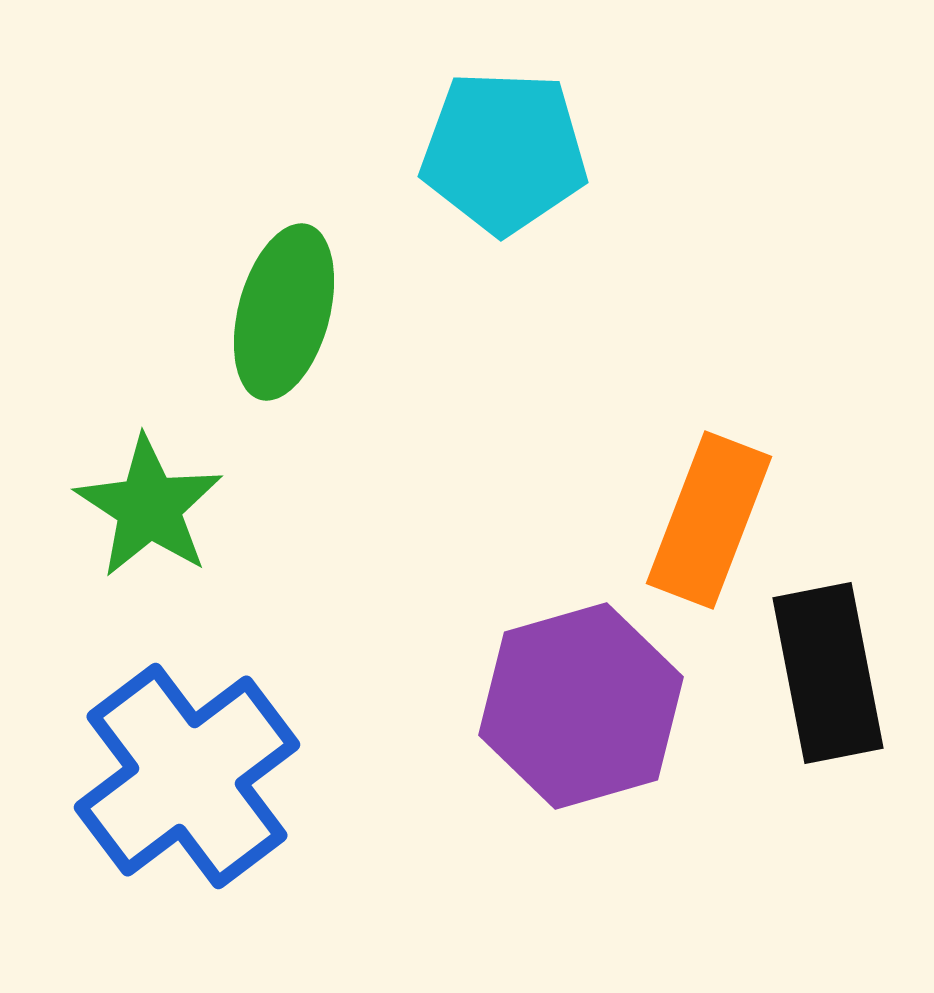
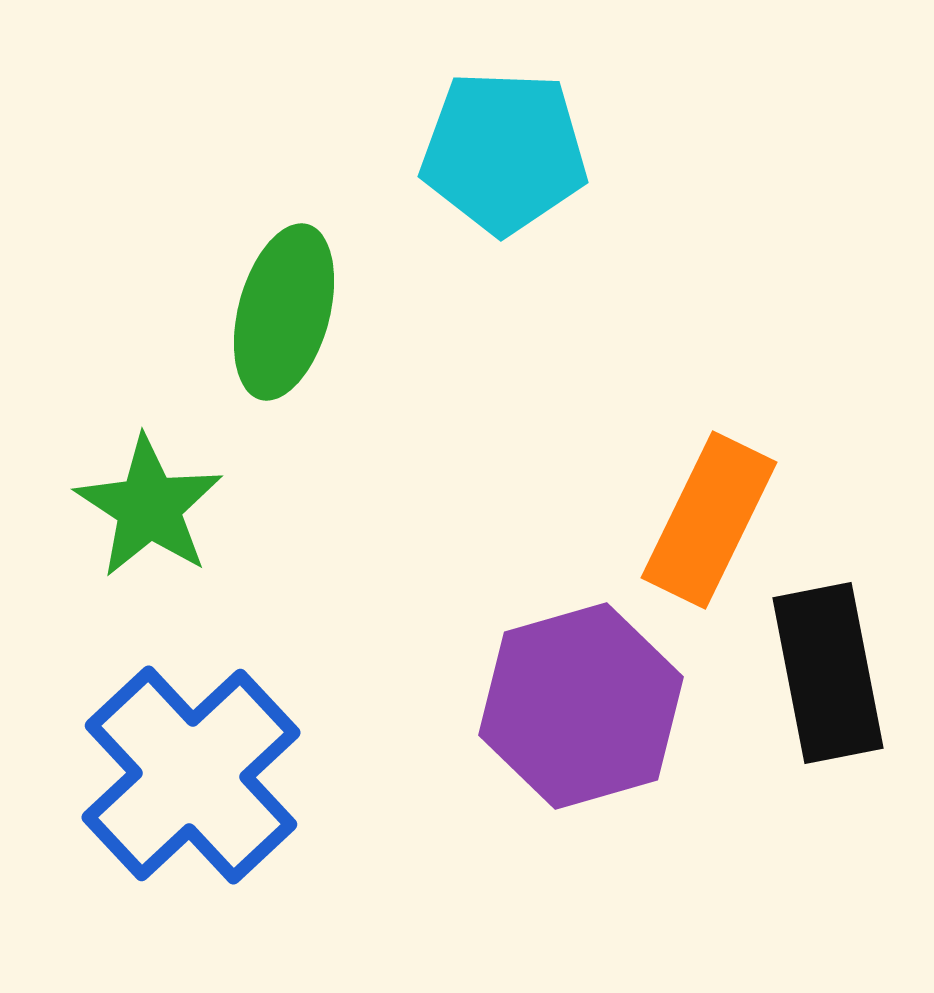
orange rectangle: rotated 5 degrees clockwise
blue cross: moved 4 px right, 1 px up; rotated 6 degrees counterclockwise
